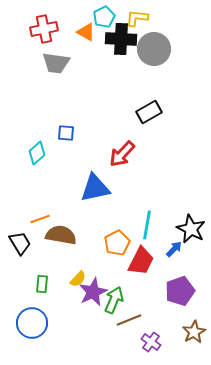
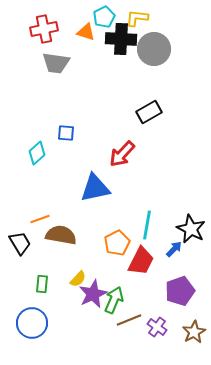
orange triangle: rotated 12 degrees counterclockwise
purple star: moved 2 px down
purple cross: moved 6 px right, 15 px up
